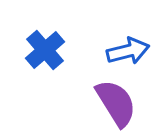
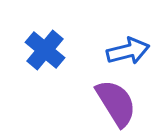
blue cross: rotated 9 degrees counterclockwise
